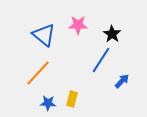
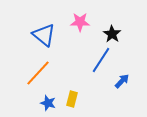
pink star: moved 2 px right, 3 px up
blue star: rotated 14 degrees clockwise
